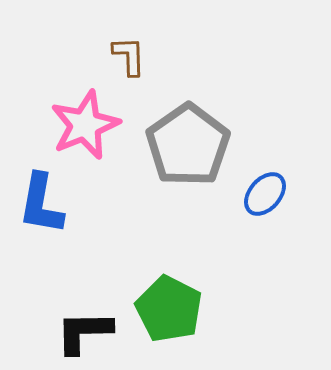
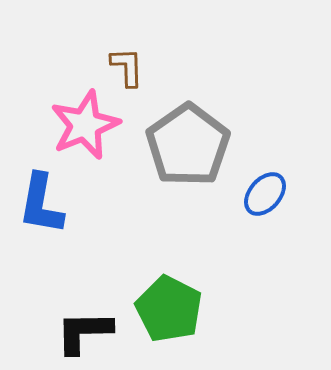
brown L-shape: moved 2 px left, 11 px down
